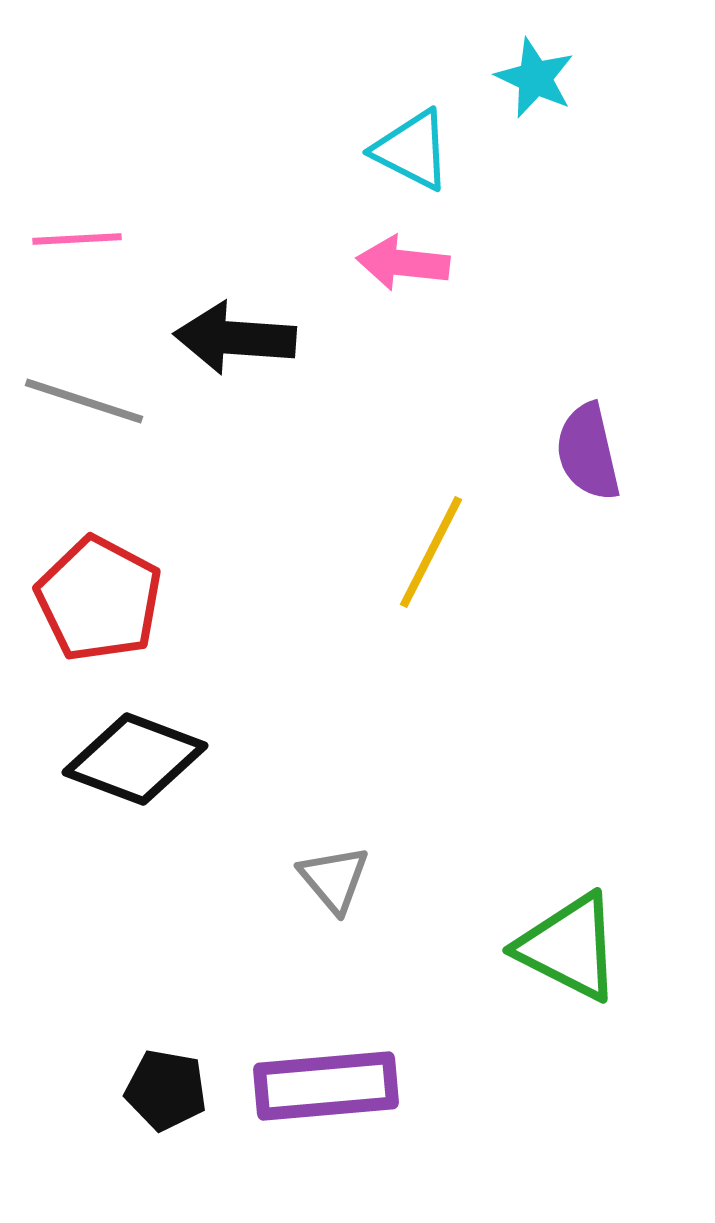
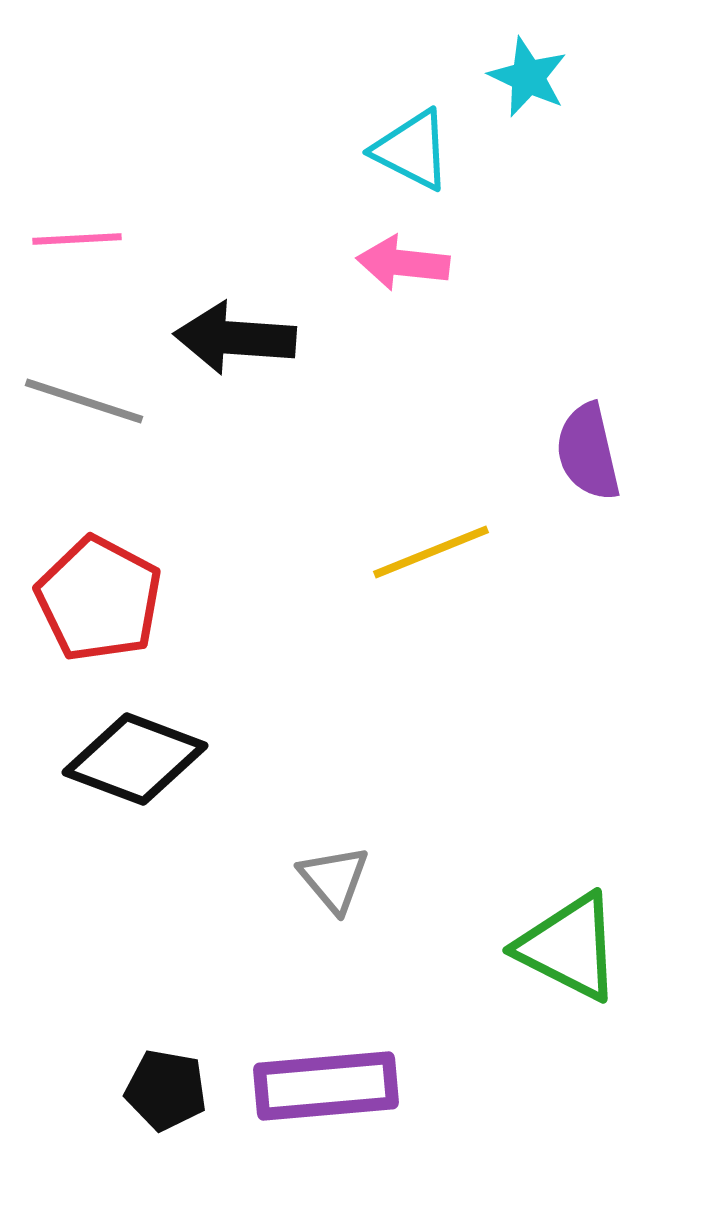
cyan star: moved 7 px left, 1 px up
yellow line: rotated 41 degrees clockwise
